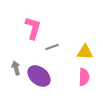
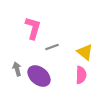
yellow triangle: rotated 36 degrees clockwise
gray arrow: moved 1 px right, 1 px down
pink semicircle: moved 3 px left, 2 px up
